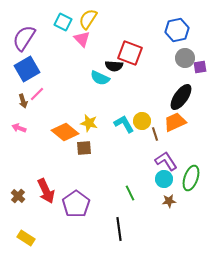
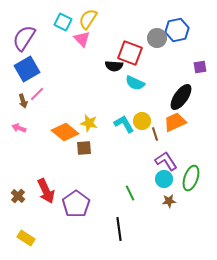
gray circle: moved 28 px left, 20 px up
cyan semicircle: moved 35 px right, 5 px down
